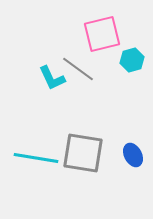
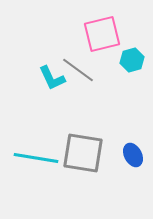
gray line: moved 1 px down
